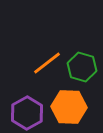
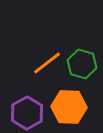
green hexagon: moved 3 px up
